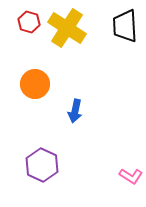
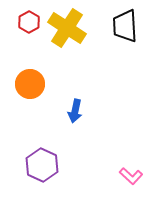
red hexagon: rotated 15 degrees clockwise
orange circle: moved 5 px left
pink L-shape: rotated 10 degrees clockwise
